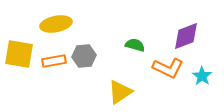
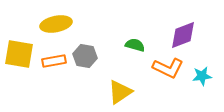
purple diamond: moved 3 px left, 1 px up
gray hexagon: moved 1 px right; rotated 15 degrees clockwise
cyan star: rotated 30 degrees clockwise
